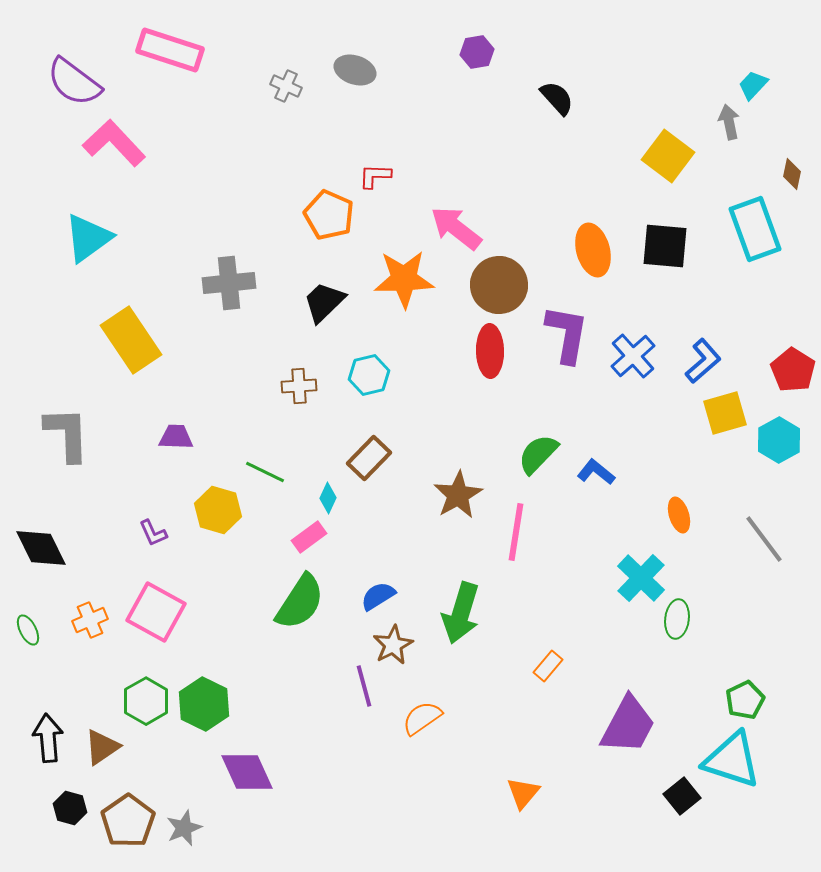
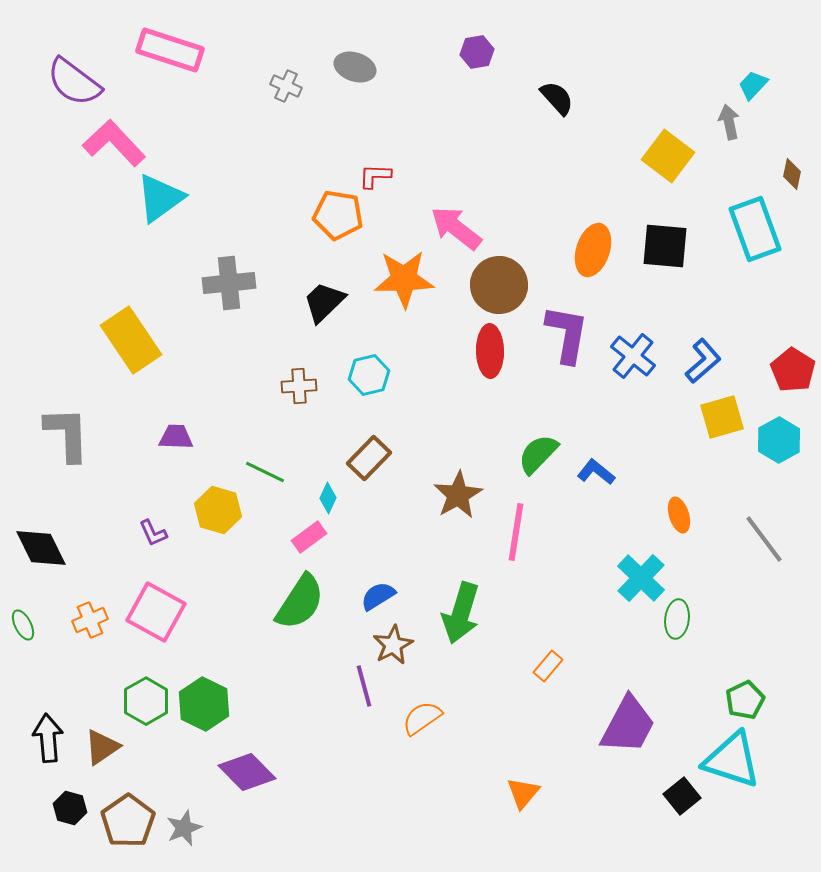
gray ellipse at (355, 70): moved 3 px up
orange pentagon at (329, 215): moved 9 px right; rotated 15 degrees counterclockwise
cyan triangle at (88, 238): moved 72 px right, 40 px up
orange ellipse at (593, 250): rotated 33 degrees clockwise
blue cross at (633, 356): rotated 9 degrees counterclockwise
yellow square at (725, 413): moved 3 px left, 4 px down
green ellipse at (28, 630): moved 5 px left, 5 px up
purple diamond at (247, 772): rotated 20 degrees counterclockwise
